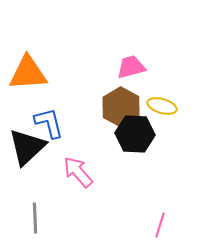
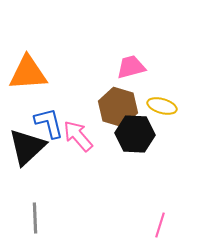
brown hexagon: moved 3 px left; rotated 12 degrees counterclockwise
pink arrow: moved 36 px up
